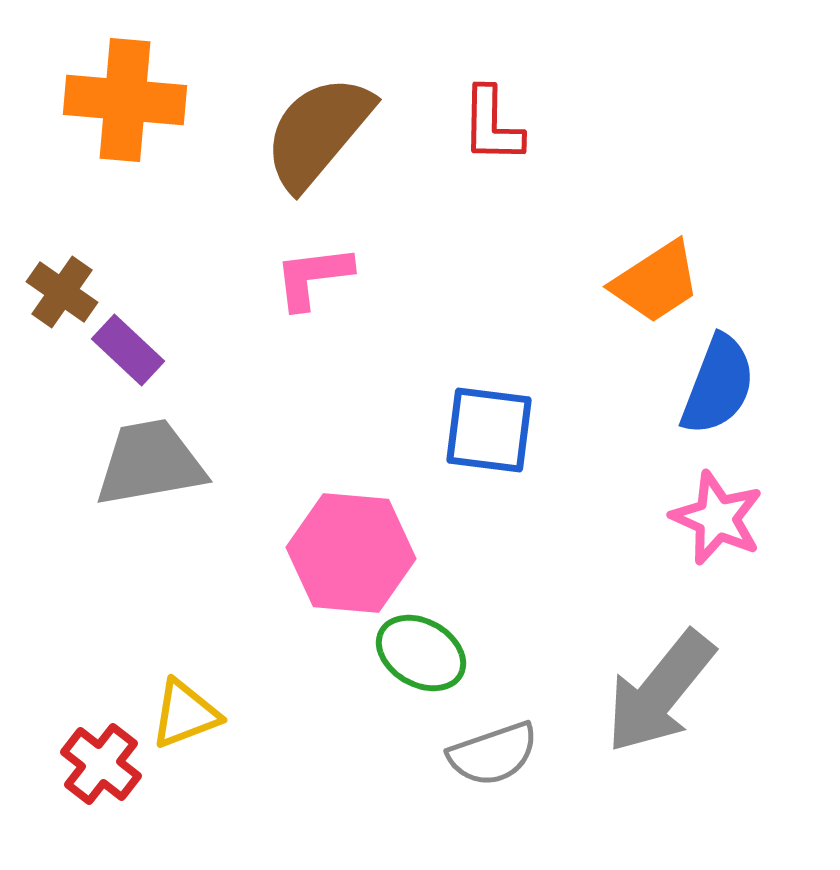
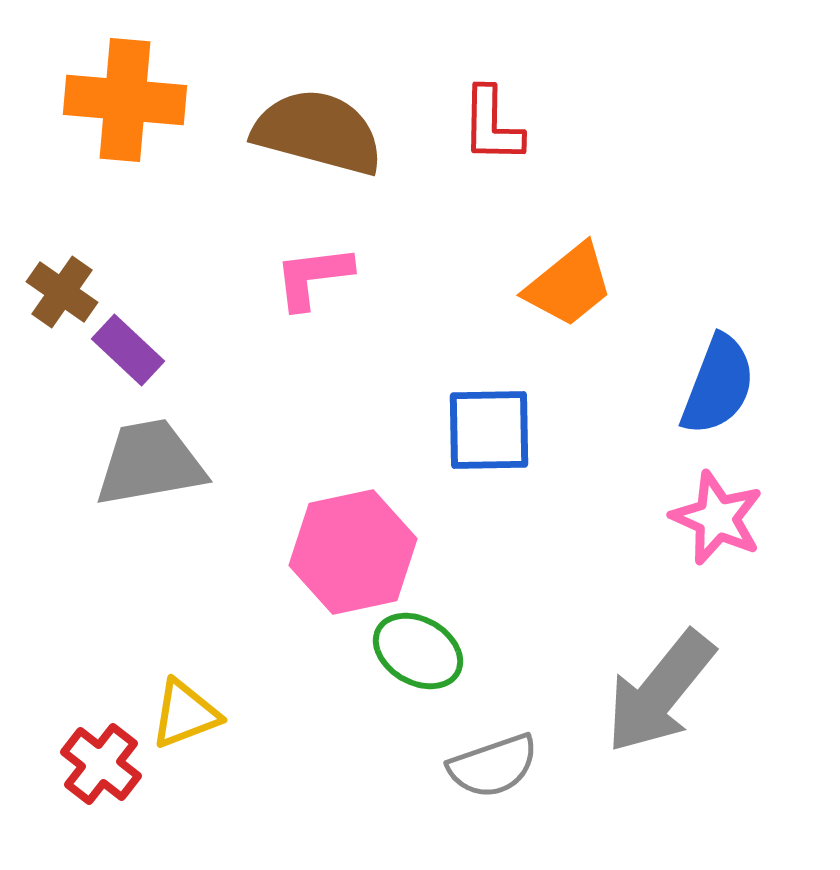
brown semicircle: rotated 65 degrees clockwise
orange trapezoid: moved 87 px left, 3 px down; rotated 6 degrees counterclockwise
blue square: rotated 8 degrees counterclockwise
pink hexagon: moved 2 px right, 1 px up; rotated 17 degrees counterclockwise
green ellipse: moved 3 px left, 2 px up
gray semicircle: moved 12 px down
